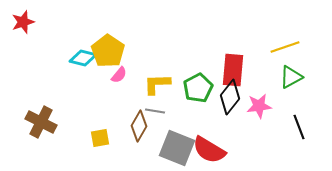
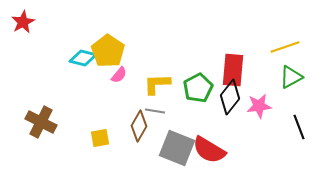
red star: rotated 10 degrees counterclockwise
